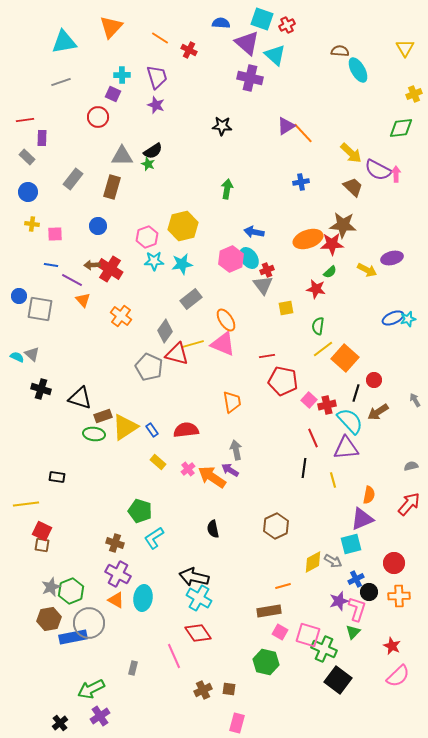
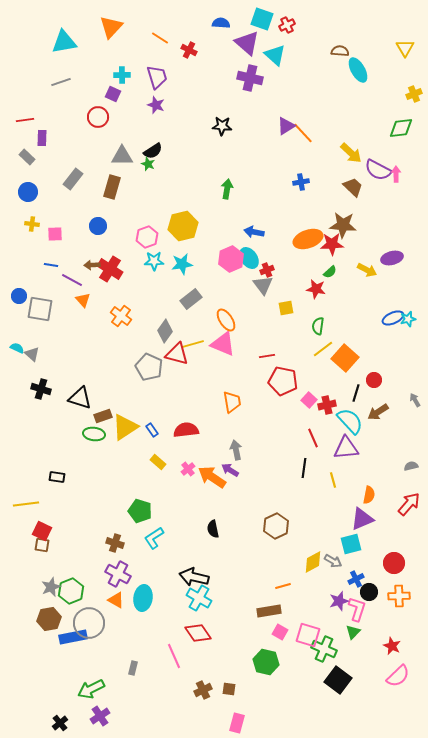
cyan semicircle at (17, 357): moved 9 px up
